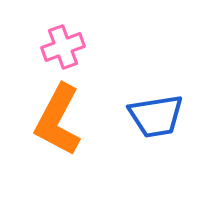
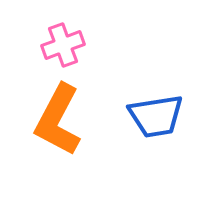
pink cross: moved 2 px up
